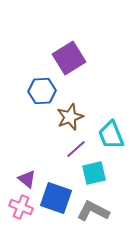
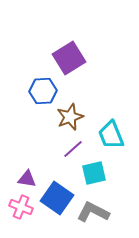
blue hexagon: moved 1 px right
purple line: moved 3 px left
purple triangle: rotated 30 degrees counterclockwise
blue square: moved 1 px right; rotated 16 degrees clockwise
gray L-shape: moved 1 px down
